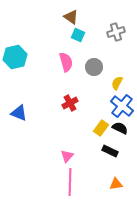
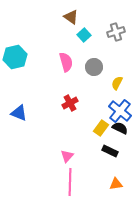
cyan square: moved 6 px right; rotated 24 degrees clockwise
blue cross: moved 2 px left, 5 px down
